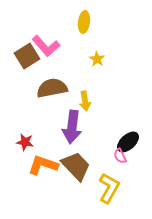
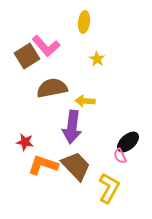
yellow arrow: rotated 102 degrees clockwise
